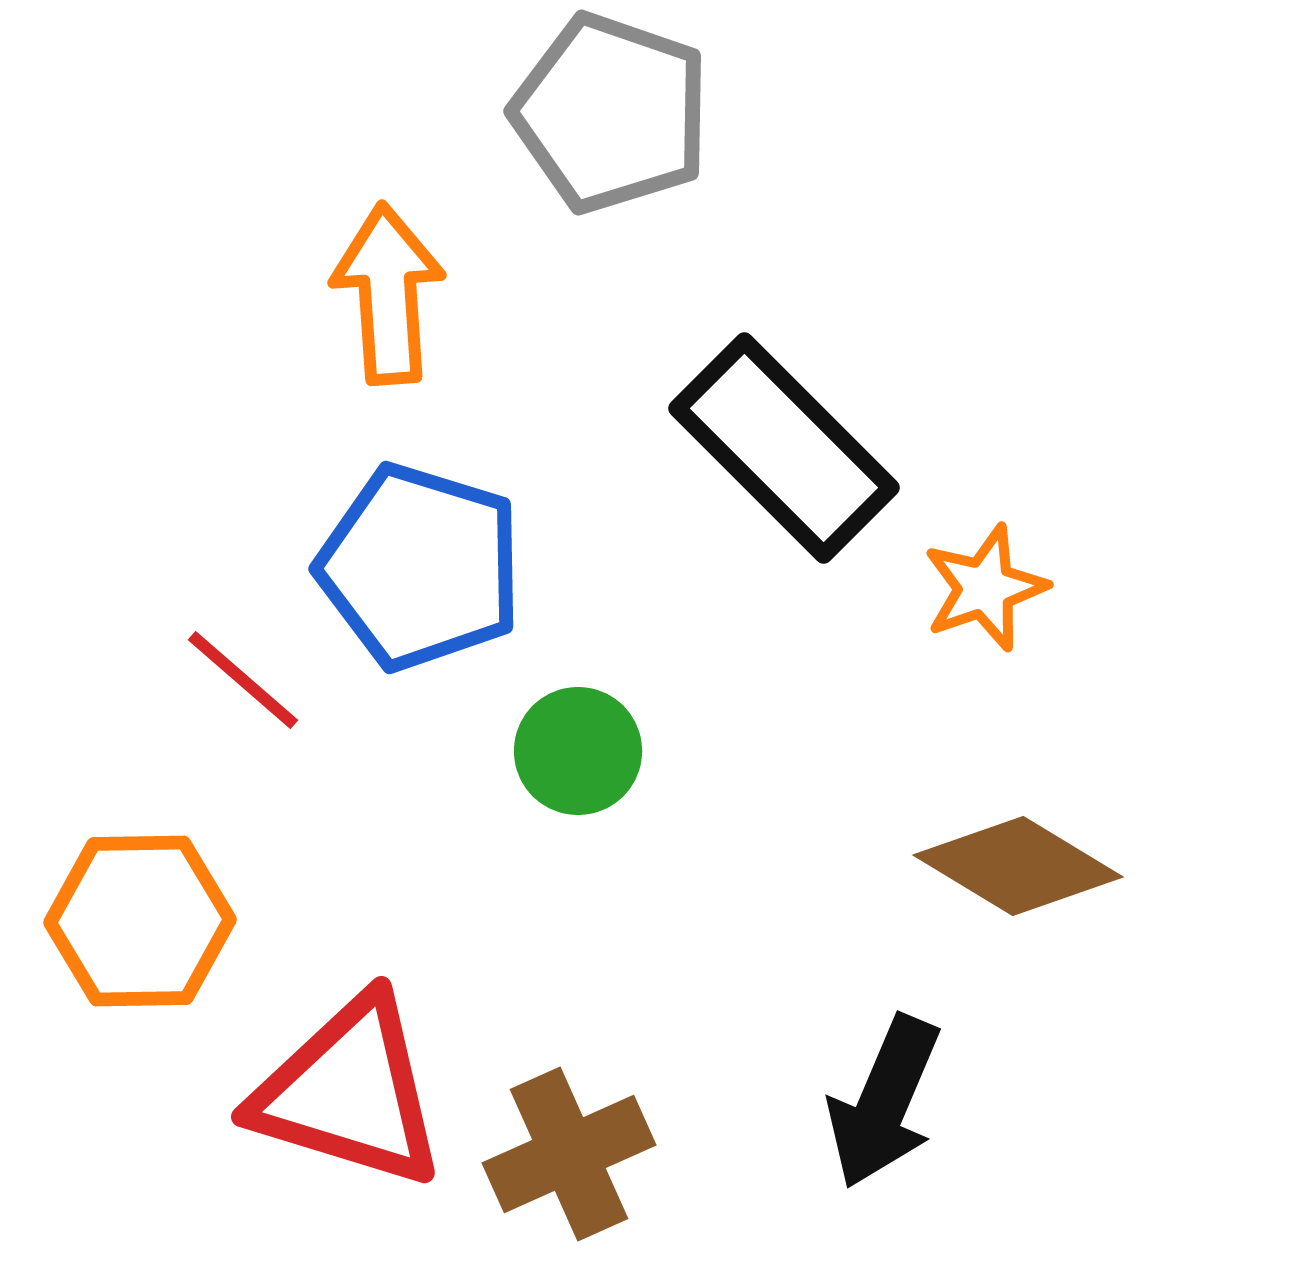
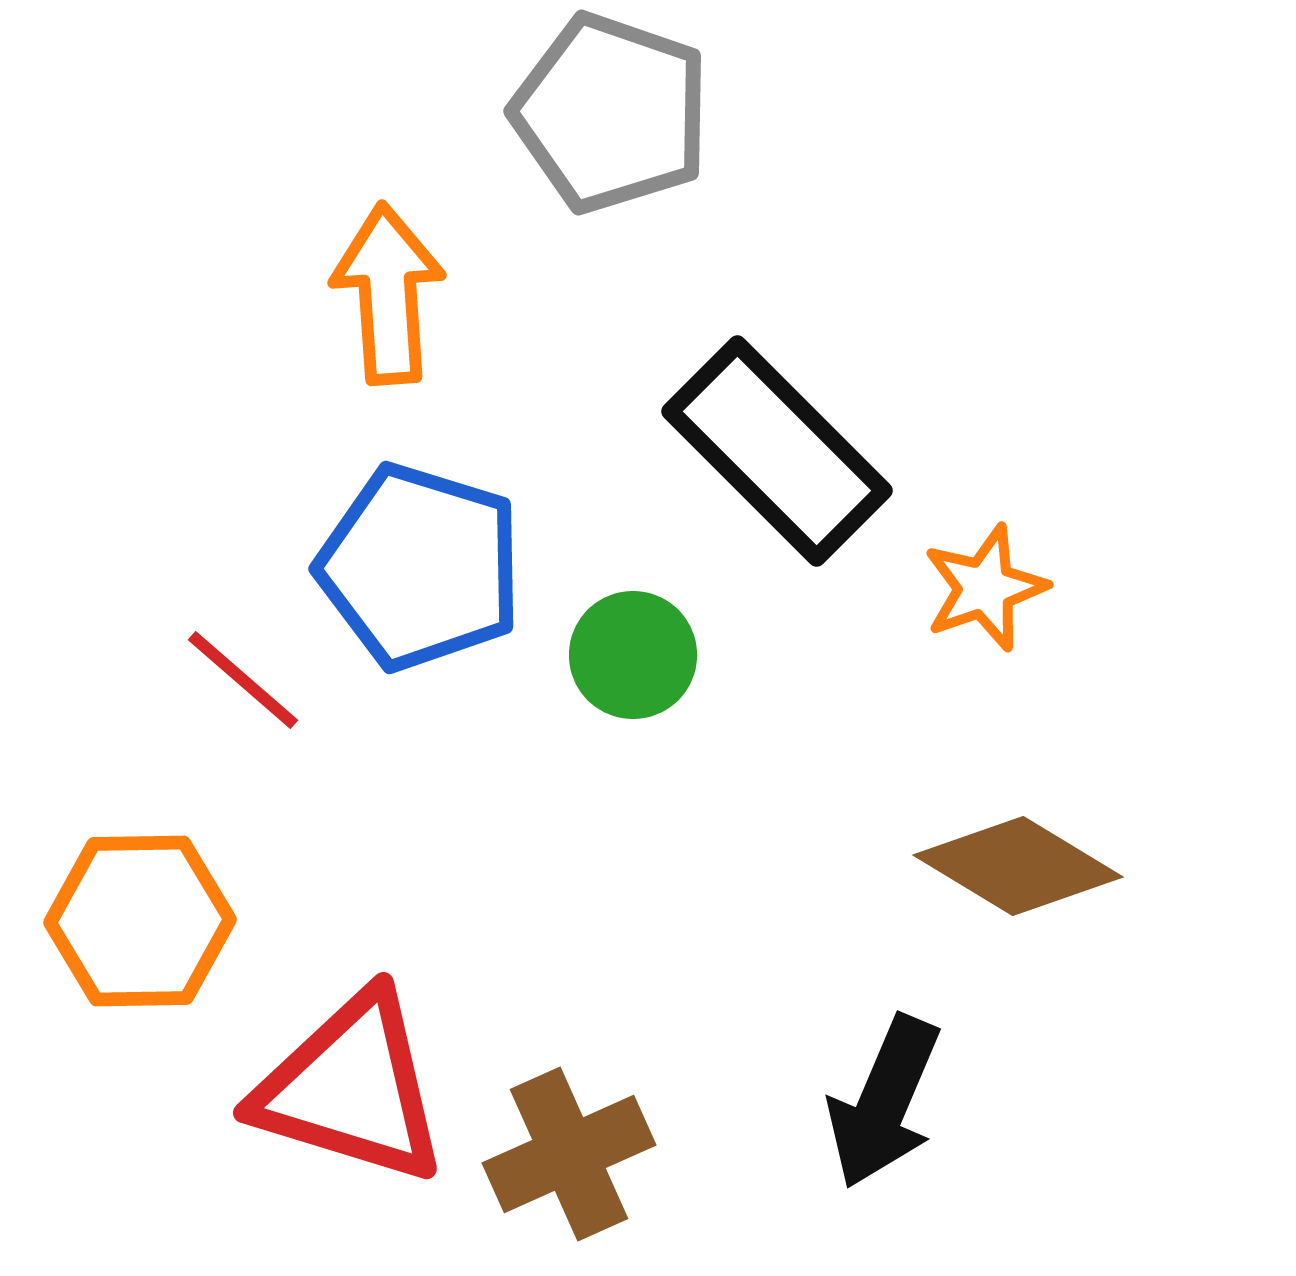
black rectangle: moved 7 px left, 3 px down
green circle: moved 55 px right, 96 px up
red triangle: moved 2 px right, 4 px up
